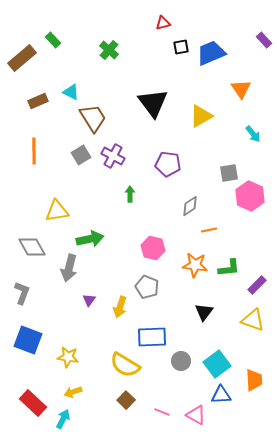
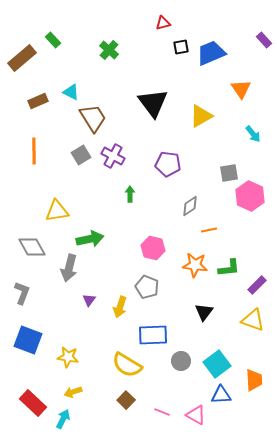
blue rectangle at (152, 337): moved 1 px right, 2 px up
yellow semicircle at (125, 365): moved 2 px right
